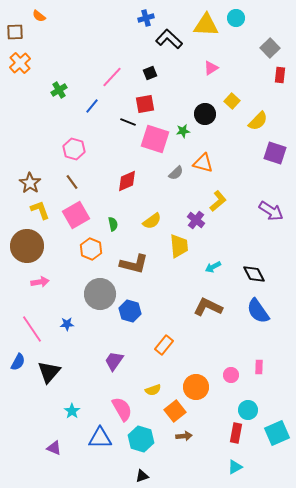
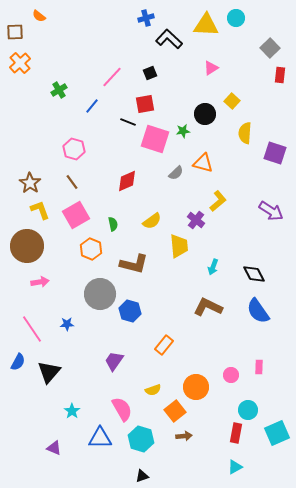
yellow semicircle at (258, 121): moved 13 px left, 12 px down; rotated 140 degrees clockwise
cyan arrow at (213, 267): rotated 42 degrees counterclockwise
